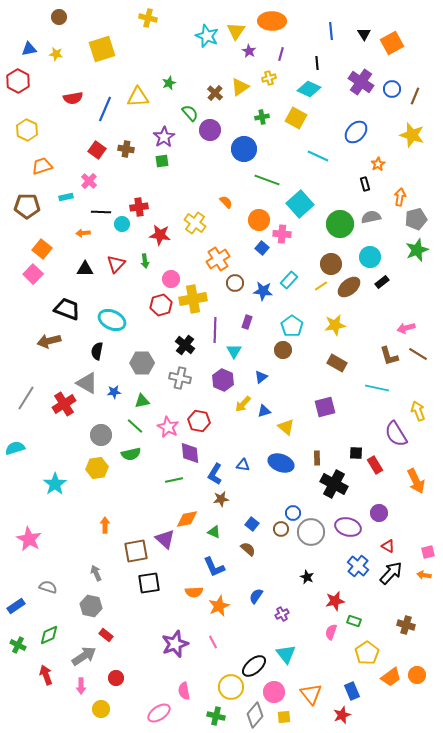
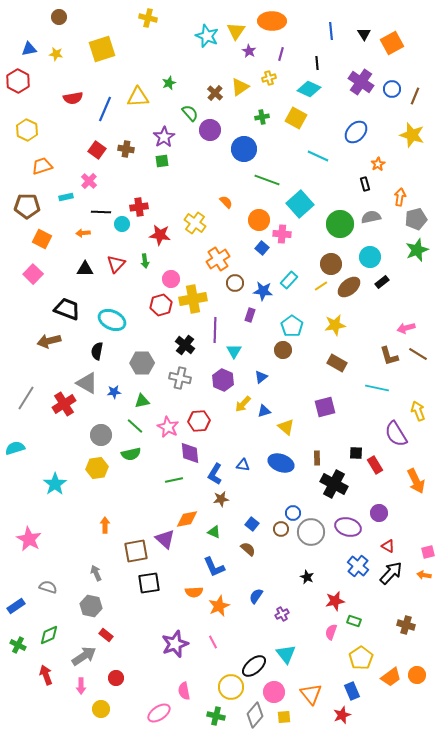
orange square at (42, 249): moved 10 px up; rotated 12 degrees counterclockwise
purple rectangle at (247, 322): moved 3 px right, 7 px up
red hexagon at (199, 421): rotated 15 degrees counterclockwise
yellow pentagon at (367, 653): moved 6 px left, 5 px down
